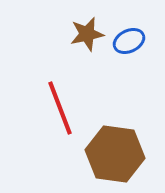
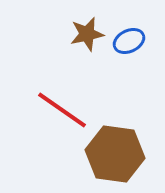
red line: moved 2 px right, 2 px down; rotated 34 degrees counterclockwise
